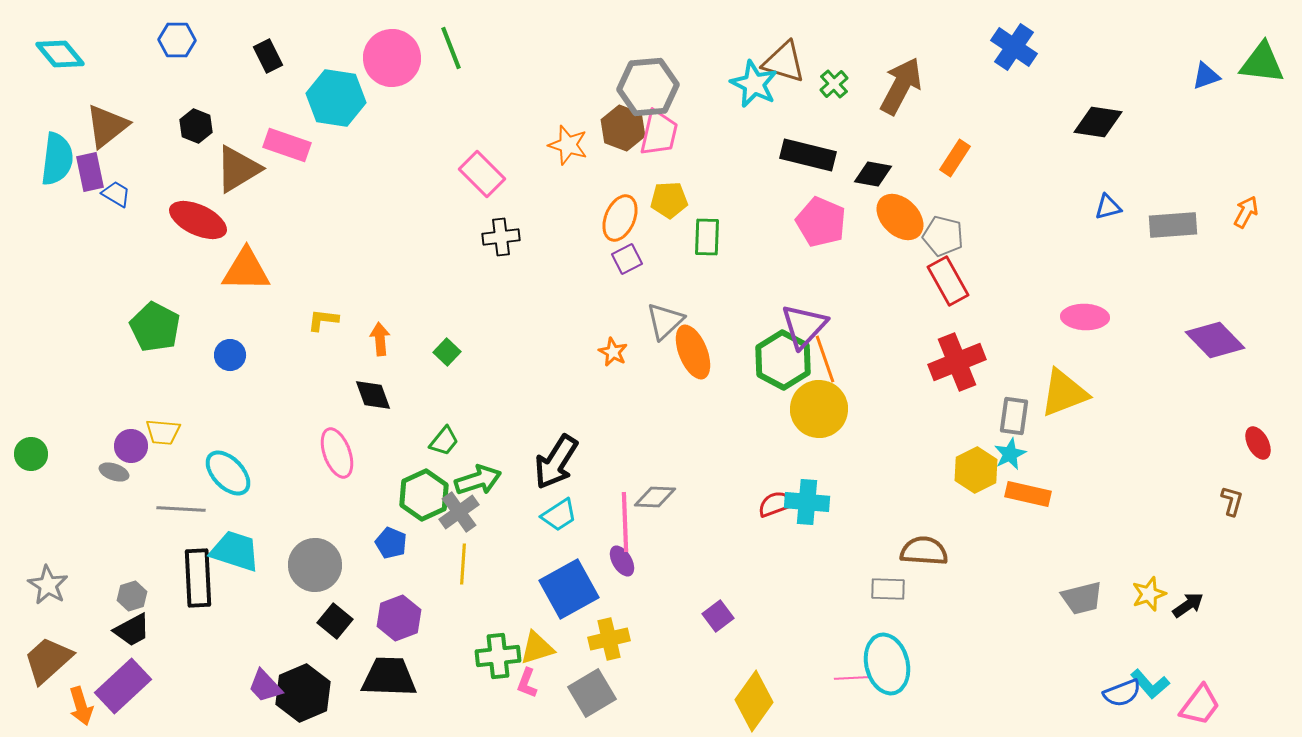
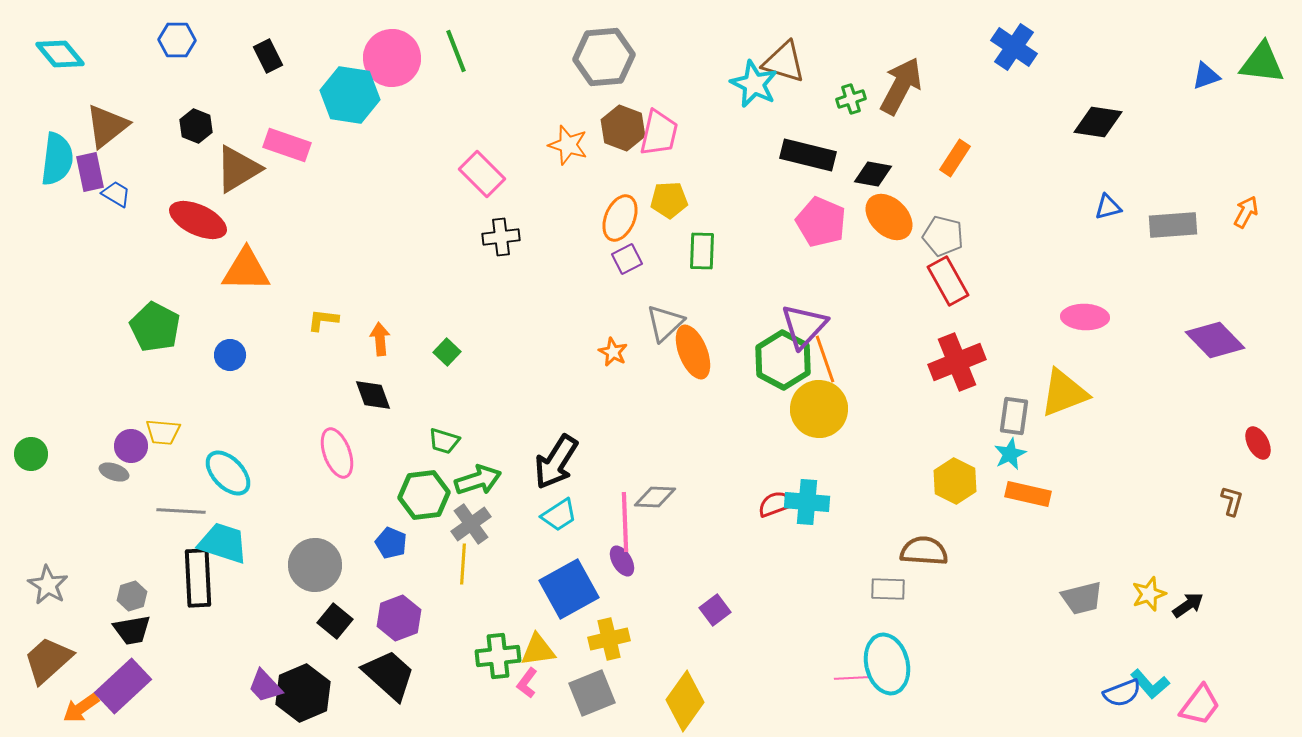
green line at (451, 48): moved 5 px right, 3 px down
green cross at (834, 84): moved 17 px right, 15 px down; rotated 24 degrees clockwise
gray hexagon at (648, 87): moved 44 px left, 30 px up
cyan hexagon at (336, 98): moved 14 px right, 3 px up
orange ellipse at (900, 217): moved 11 px left
green rectangle at (707, 237): moved 5 px left, 14 px down
gray triangle at (665, 321): moved 2 px down
green trapezoid at (444, 441): rotated 68 degrees clockwise
yellow hexagon at (976, 470): moved 21 px left, 11 px down; rotated 6 degrees counterclockwise
green hexagon at (424, 495): rotated 18 degrees clockwise
gray line at (181, 509): moved 2 px down
gray cross at (459, 512): moved 12 px right, 12 px down
cyan trapezoid at (235, 551): moved 12 px left, 8 px up
purple square at (718, 616): moved 3 px left, 6 px up
black trapezoid at (132, 630): rotated 18 degrees clockwise
yellow triangle at (537, 648): moved 1 px right, 2 px down; rotated 9 degrees clockwise
black trapezoid at (389, 677): moved 2 px up; rotated 40 degrees clockwise
pink L-shape at (527, 683): rotated 16 degrees clockwise
gray square at (592, 693): rotated 9 degrees clockwise
yellow diamond at (754, 701): moved 69 px left
orange arrow at (81, 706): moved 2 px down; rotated 72 degrees clockwise
